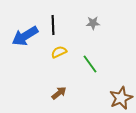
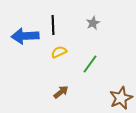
gray star: rotated 24 degrees counterclockwise
blue arrow: rotated 28 degrees clockwise
green line: rotated 72 degrees clockwise
brown arrow: moved 2 px right, 1 px up
